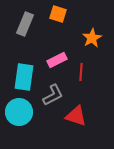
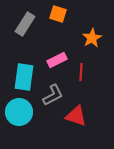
gray rectangle: rotated 10 degrees clockwise
